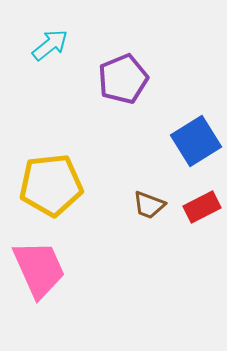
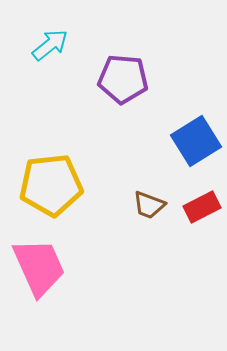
purple pentagon: rotated 27 degrees clockwise
pink trapezoid: moved 2 px up
